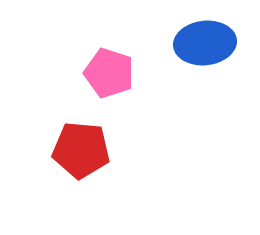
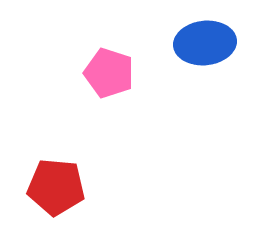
red pentagon: moved 25 px left, 37 px down
